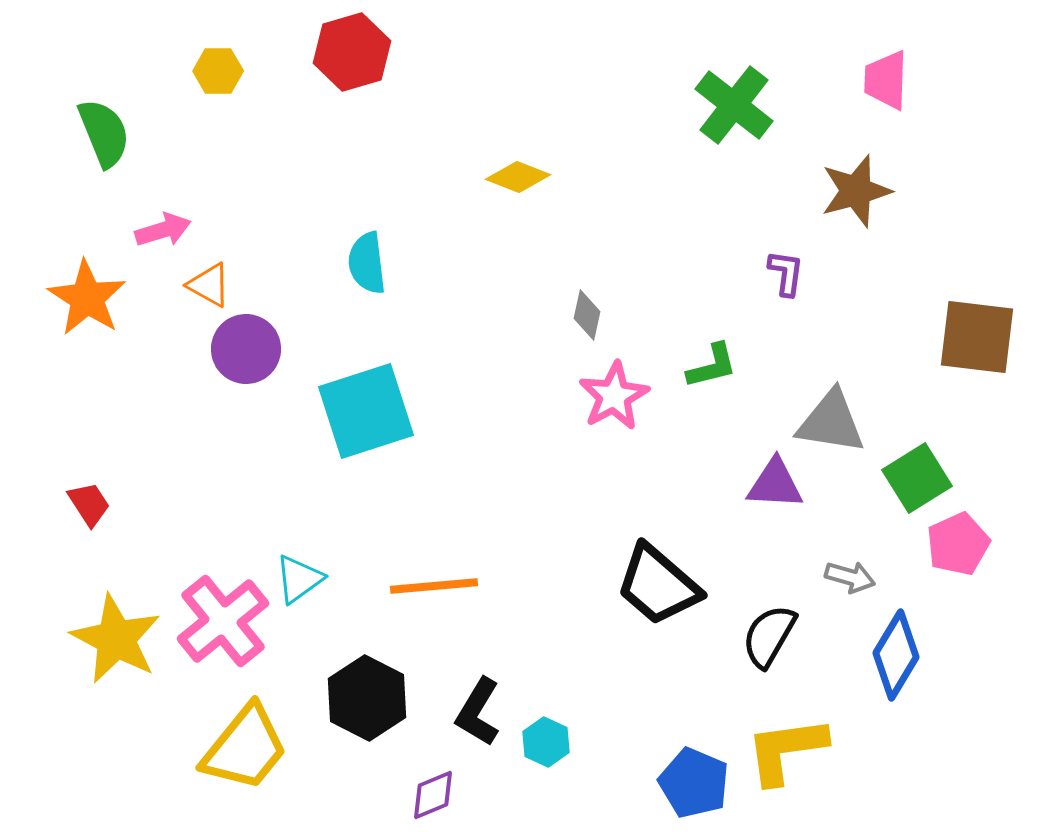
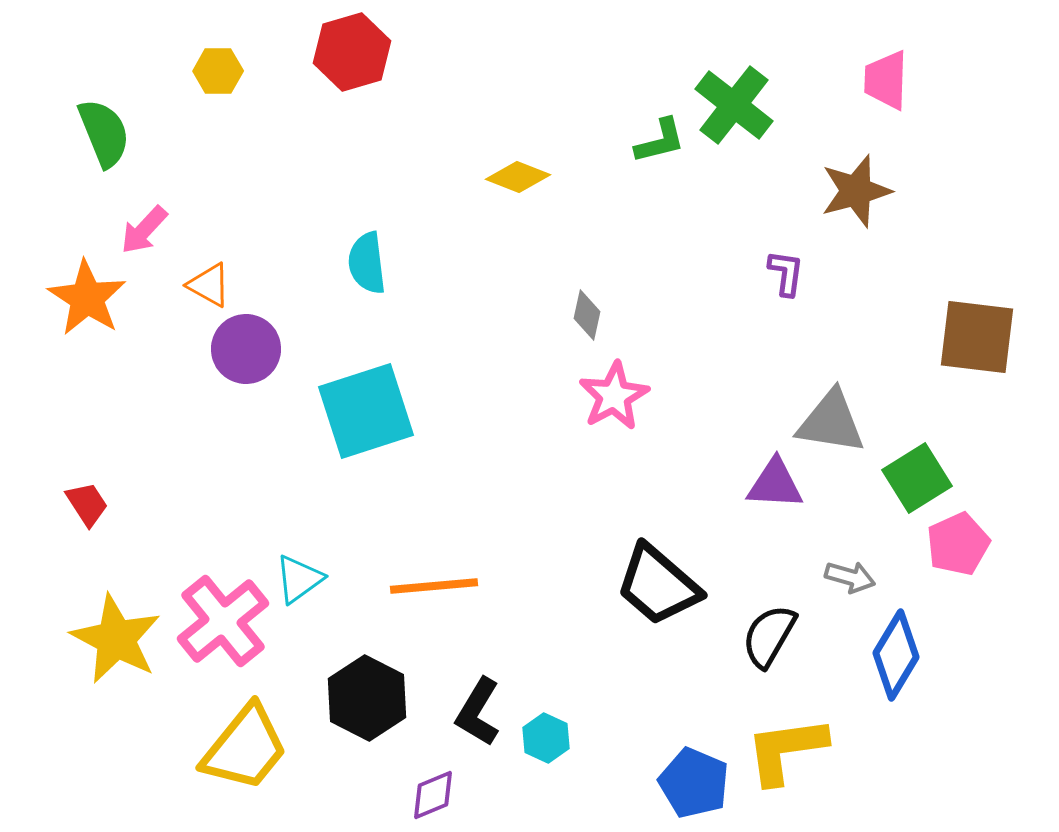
pink arrow: moved 19 px left; rotated 150 degrees clockwise
green L-shape: moved 52 px left, 225 px up
red trapezoid: moved 2 px left
cyan hexagon: moved 4 px up
